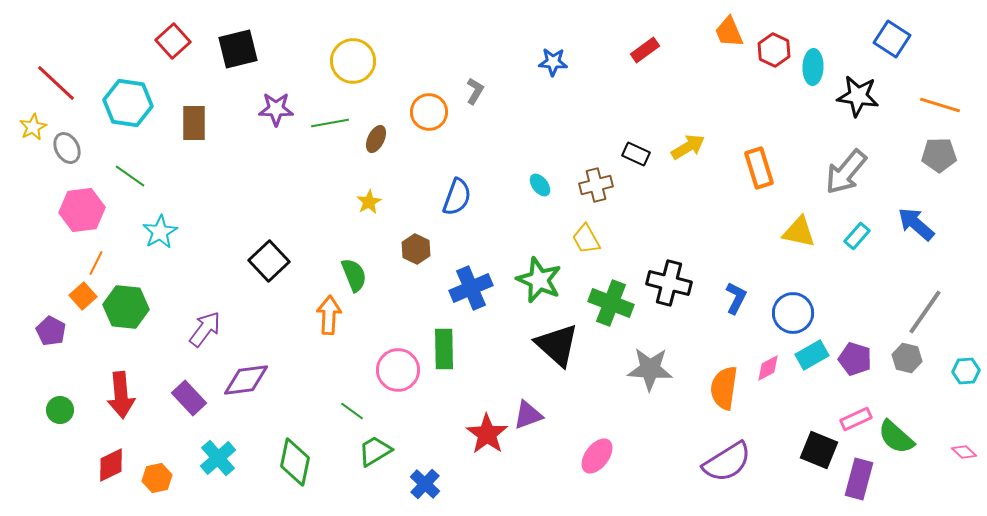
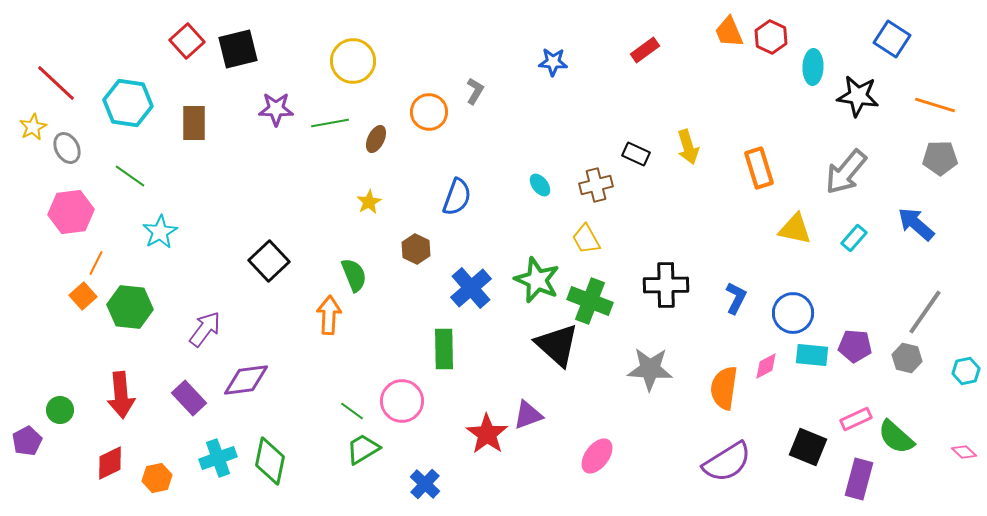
red square at (173, 41): moved 14 px right
red hexagon at (774, 50): moved 3 px left, 13 px up
orange line at (940, 105): moved 5 px left
yellow arrow at (688, 147): rotated 104 degrees clockwise
gray pentagon at (939, 155): moved 1 px right, 3 px down
pink hexagon at (82, 210): moved 11 px left, 2 px down
yellow triangle at (799, 232): moved 4 px left, 3 px up
cyan rectangle at (857, 236): moved 3 px left, 2 px down
green star at (539, 280): moved 2 px left
black cross at (669, 283): moved 3 px left, 2 px down; rotated 15 degrees counterclockwise
blue cross at (471, 288): rotated 18 degrees counterclockwise
green cross at (611, 303): moved 21 px left, 2 px up
green hexagon at (126, 307): moved 4 px right
purple pentagon at (51, 331): moved 24 px left, 110 px down; rotated 16 degrees clockwise
cyan rectangle at (812, 355): rotated 36 degrees clockwise
purple pentagon at (855, 359): moved 13 px up; rotated 12 degrees counterclockwise
pink diamond at (768, 368): moved 2 px left, 2 px up
pink circle at (398, 370): moved 4 px right, 31 px down
cyan hexagon at (966, 371): rotated 8 degrees counterclockwise
black square at (819, 450): moved 11 px left, 3 px up
green trapezoid at (375, 451): moved 12 px left, 2 px up
cyan cross at (218, 458): rotated 21 degrees clockwise
green diamond at (295, 462): moved 25 px left, 1 px up
red diamond at (111, 465): moved 1 px left, 2 px up
